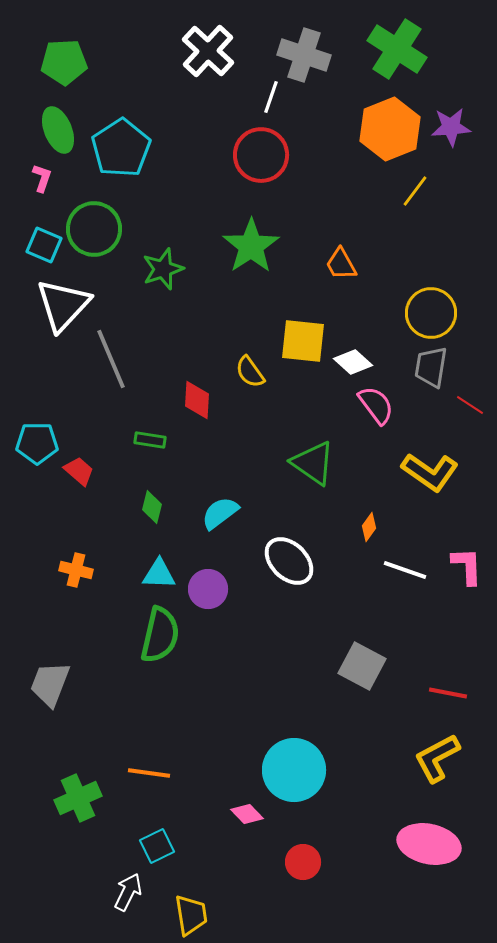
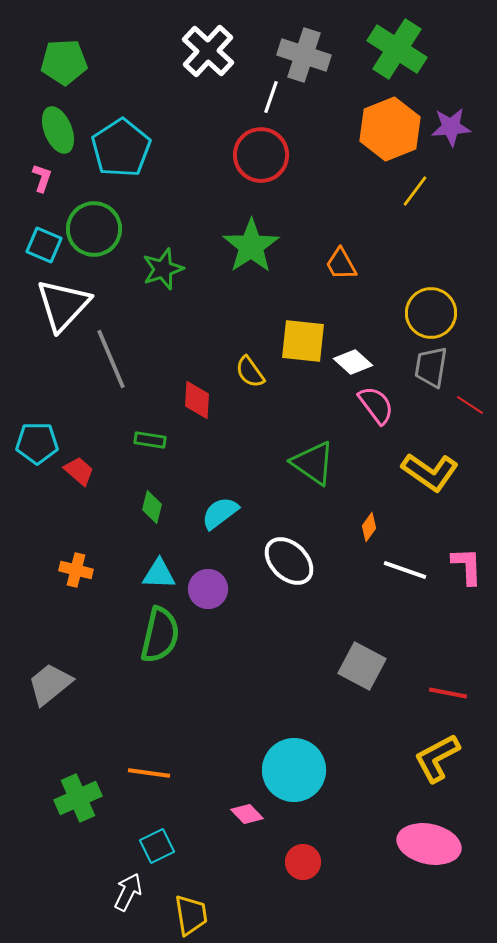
gray trapezoid at (50, 684): rotated 30 degrees clockwise
